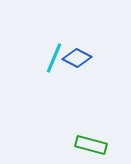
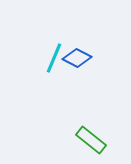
green rectangle: moved 5 px up; rotated 24 degrees clockwise
